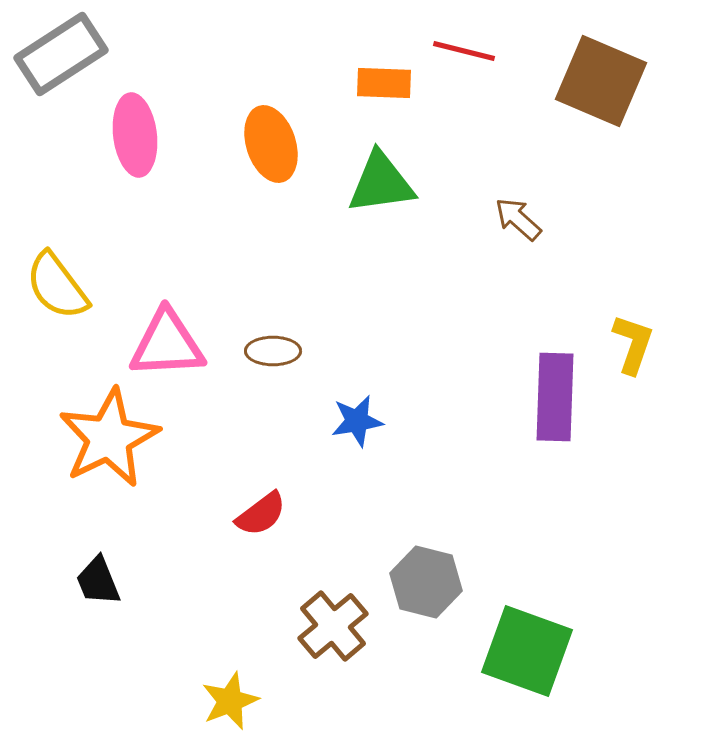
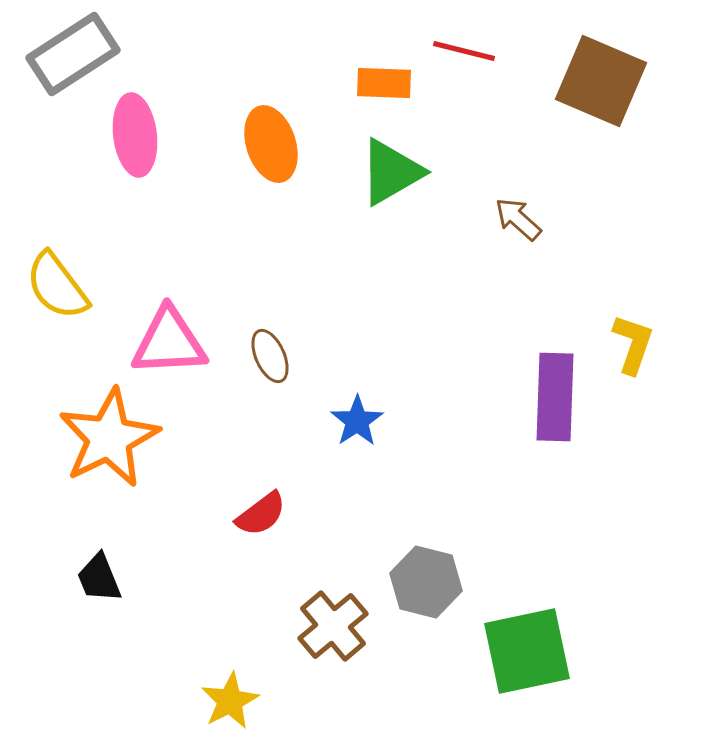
gray rectangle: moved 12 px right
green triangle: moved 10 px right, 11 px up; rotated 22 degrees counterclockwise
pink triangle: moved 2 px right, 2 px up
brown ellipse: moved 3 px left, 5 px down; rotated 66 degrees clockwise
blue star: rotated 24 degrees counterclockwise
black trapezoid: moved 1 px right, 3 px up
green square: rotated 32 degrees counterclockwise
yellow star: rotated 6 degrees counterclockwise
